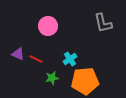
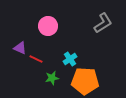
gray L-shape: rotated 110 degrees counterclockwise
purple triangle: moved 2 px right, 6 px up
orange pentagon: rotated 8 degrees clockwise
